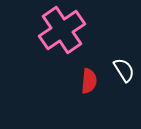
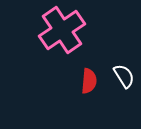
white semicircle: moved 6 px down
